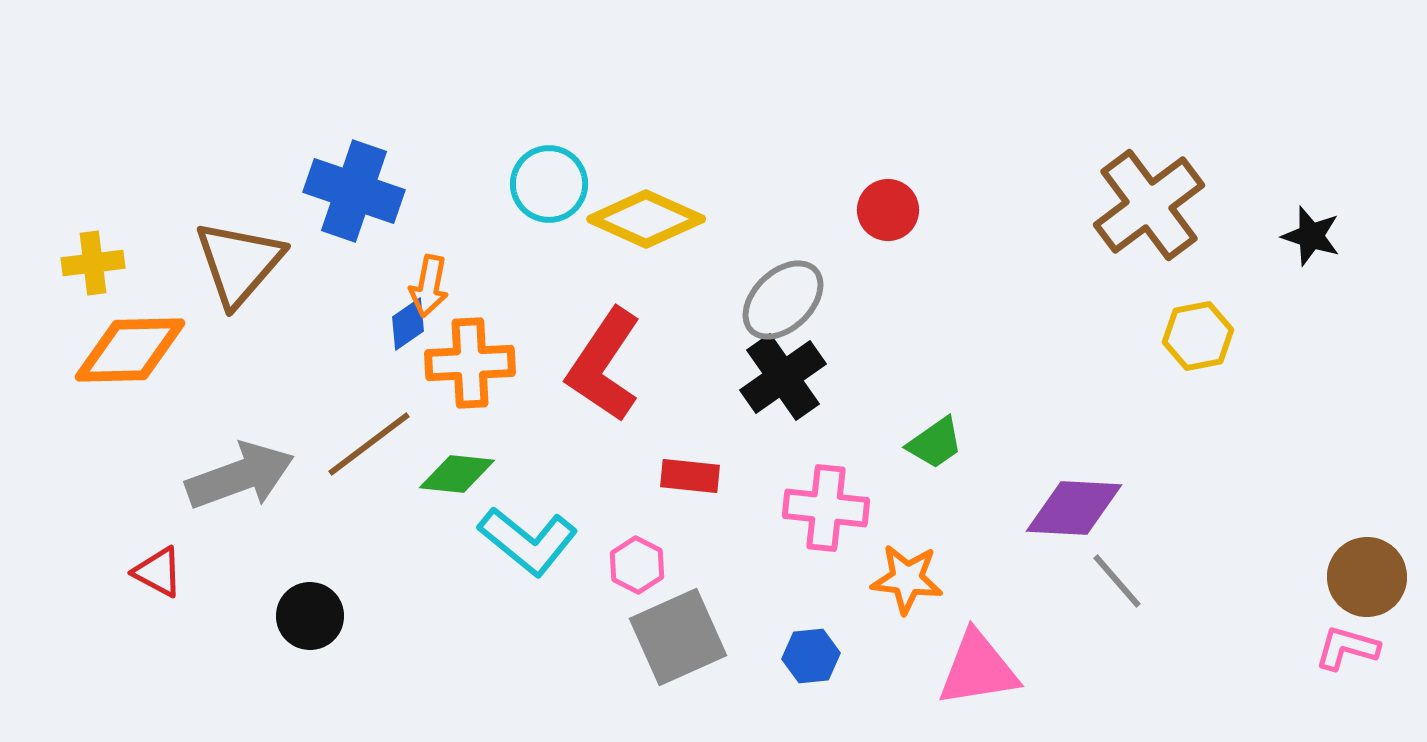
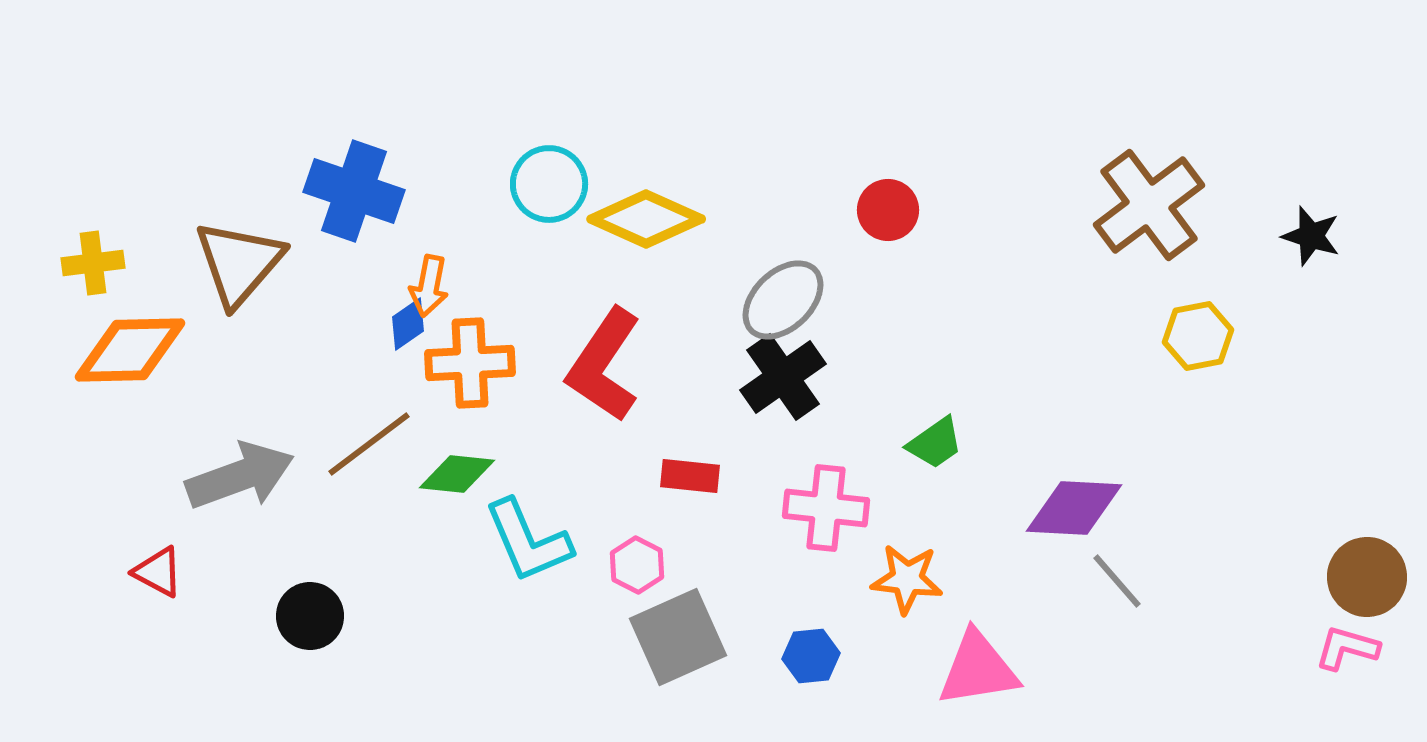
cyan L-shape: rotated 28 degrees clockwise
